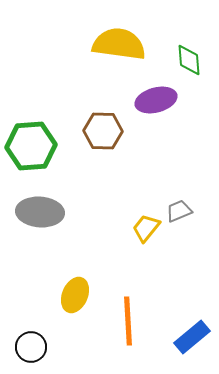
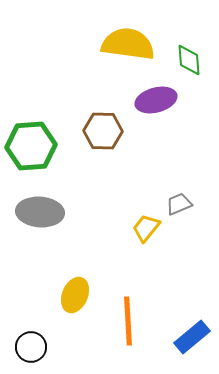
yellow semicircle: moved 9 px right
gray trapezoid: moved 7 px up
